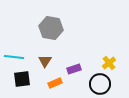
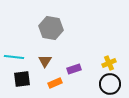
yellow cross: rotated 16 degrees clockwise
black circle: moved 10 px right
